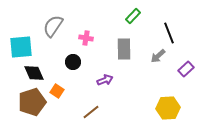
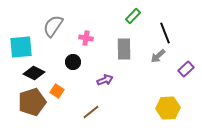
black line: moved 4 px left
black diamond: rotated 40 degrees counterclockwise
